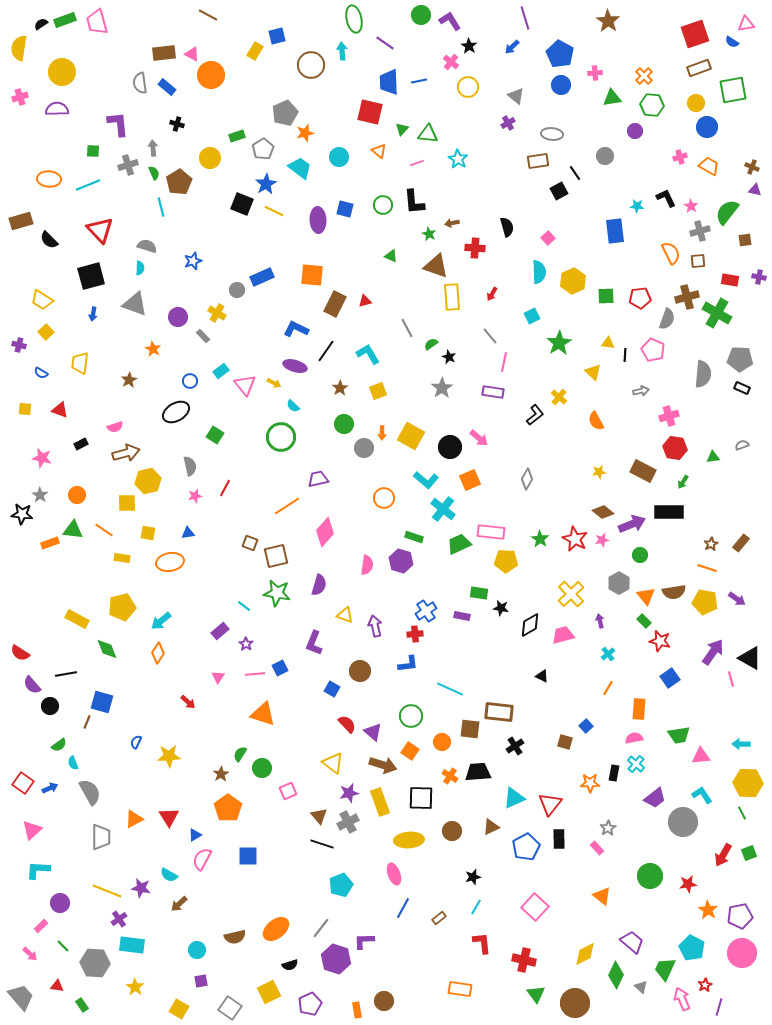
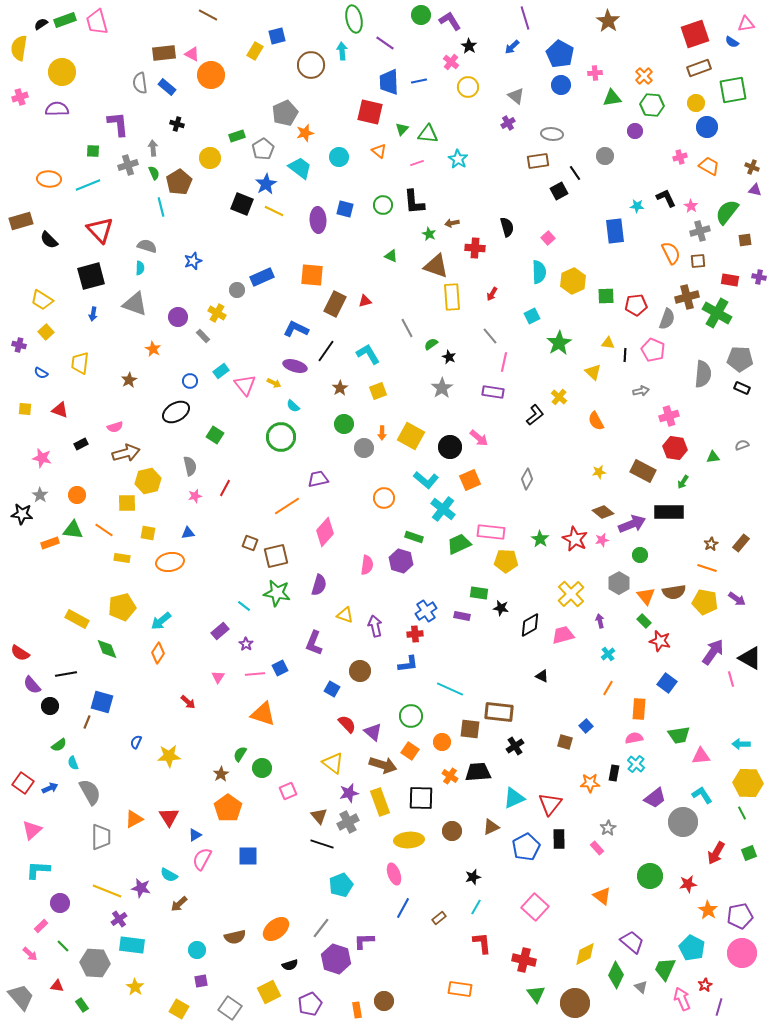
red pentagon at (640, 298): moved 4 px left, 7 px down
blue square at (670, 678): moved 3 px left, 5 px down; rotated 18 degrees counterclockwise
red arrow at (723, 855): moved 7 px left, 2 px up
